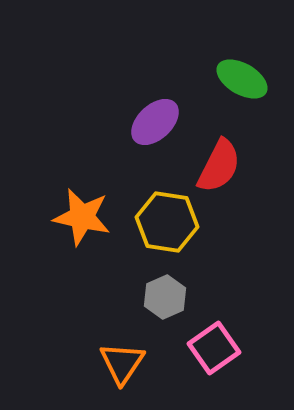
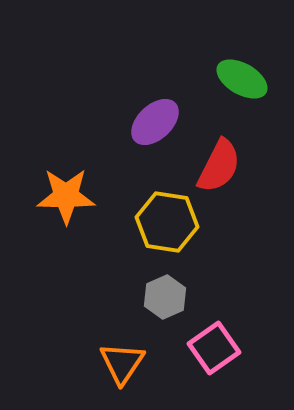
orange star: moved 16 px left, 21 px up; rotated 12 degrees counterclockwise
